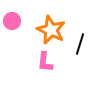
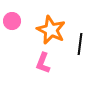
black line: rotated 10 degrees counterclockwise
pink L-shape: moved 2 px left, 1 px down; rotated 15 degrees clockwise
